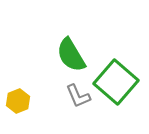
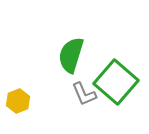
green semicircle: rotated 48 degrees clockwise
gray L-shape: moved 6 px right, 2 px up
